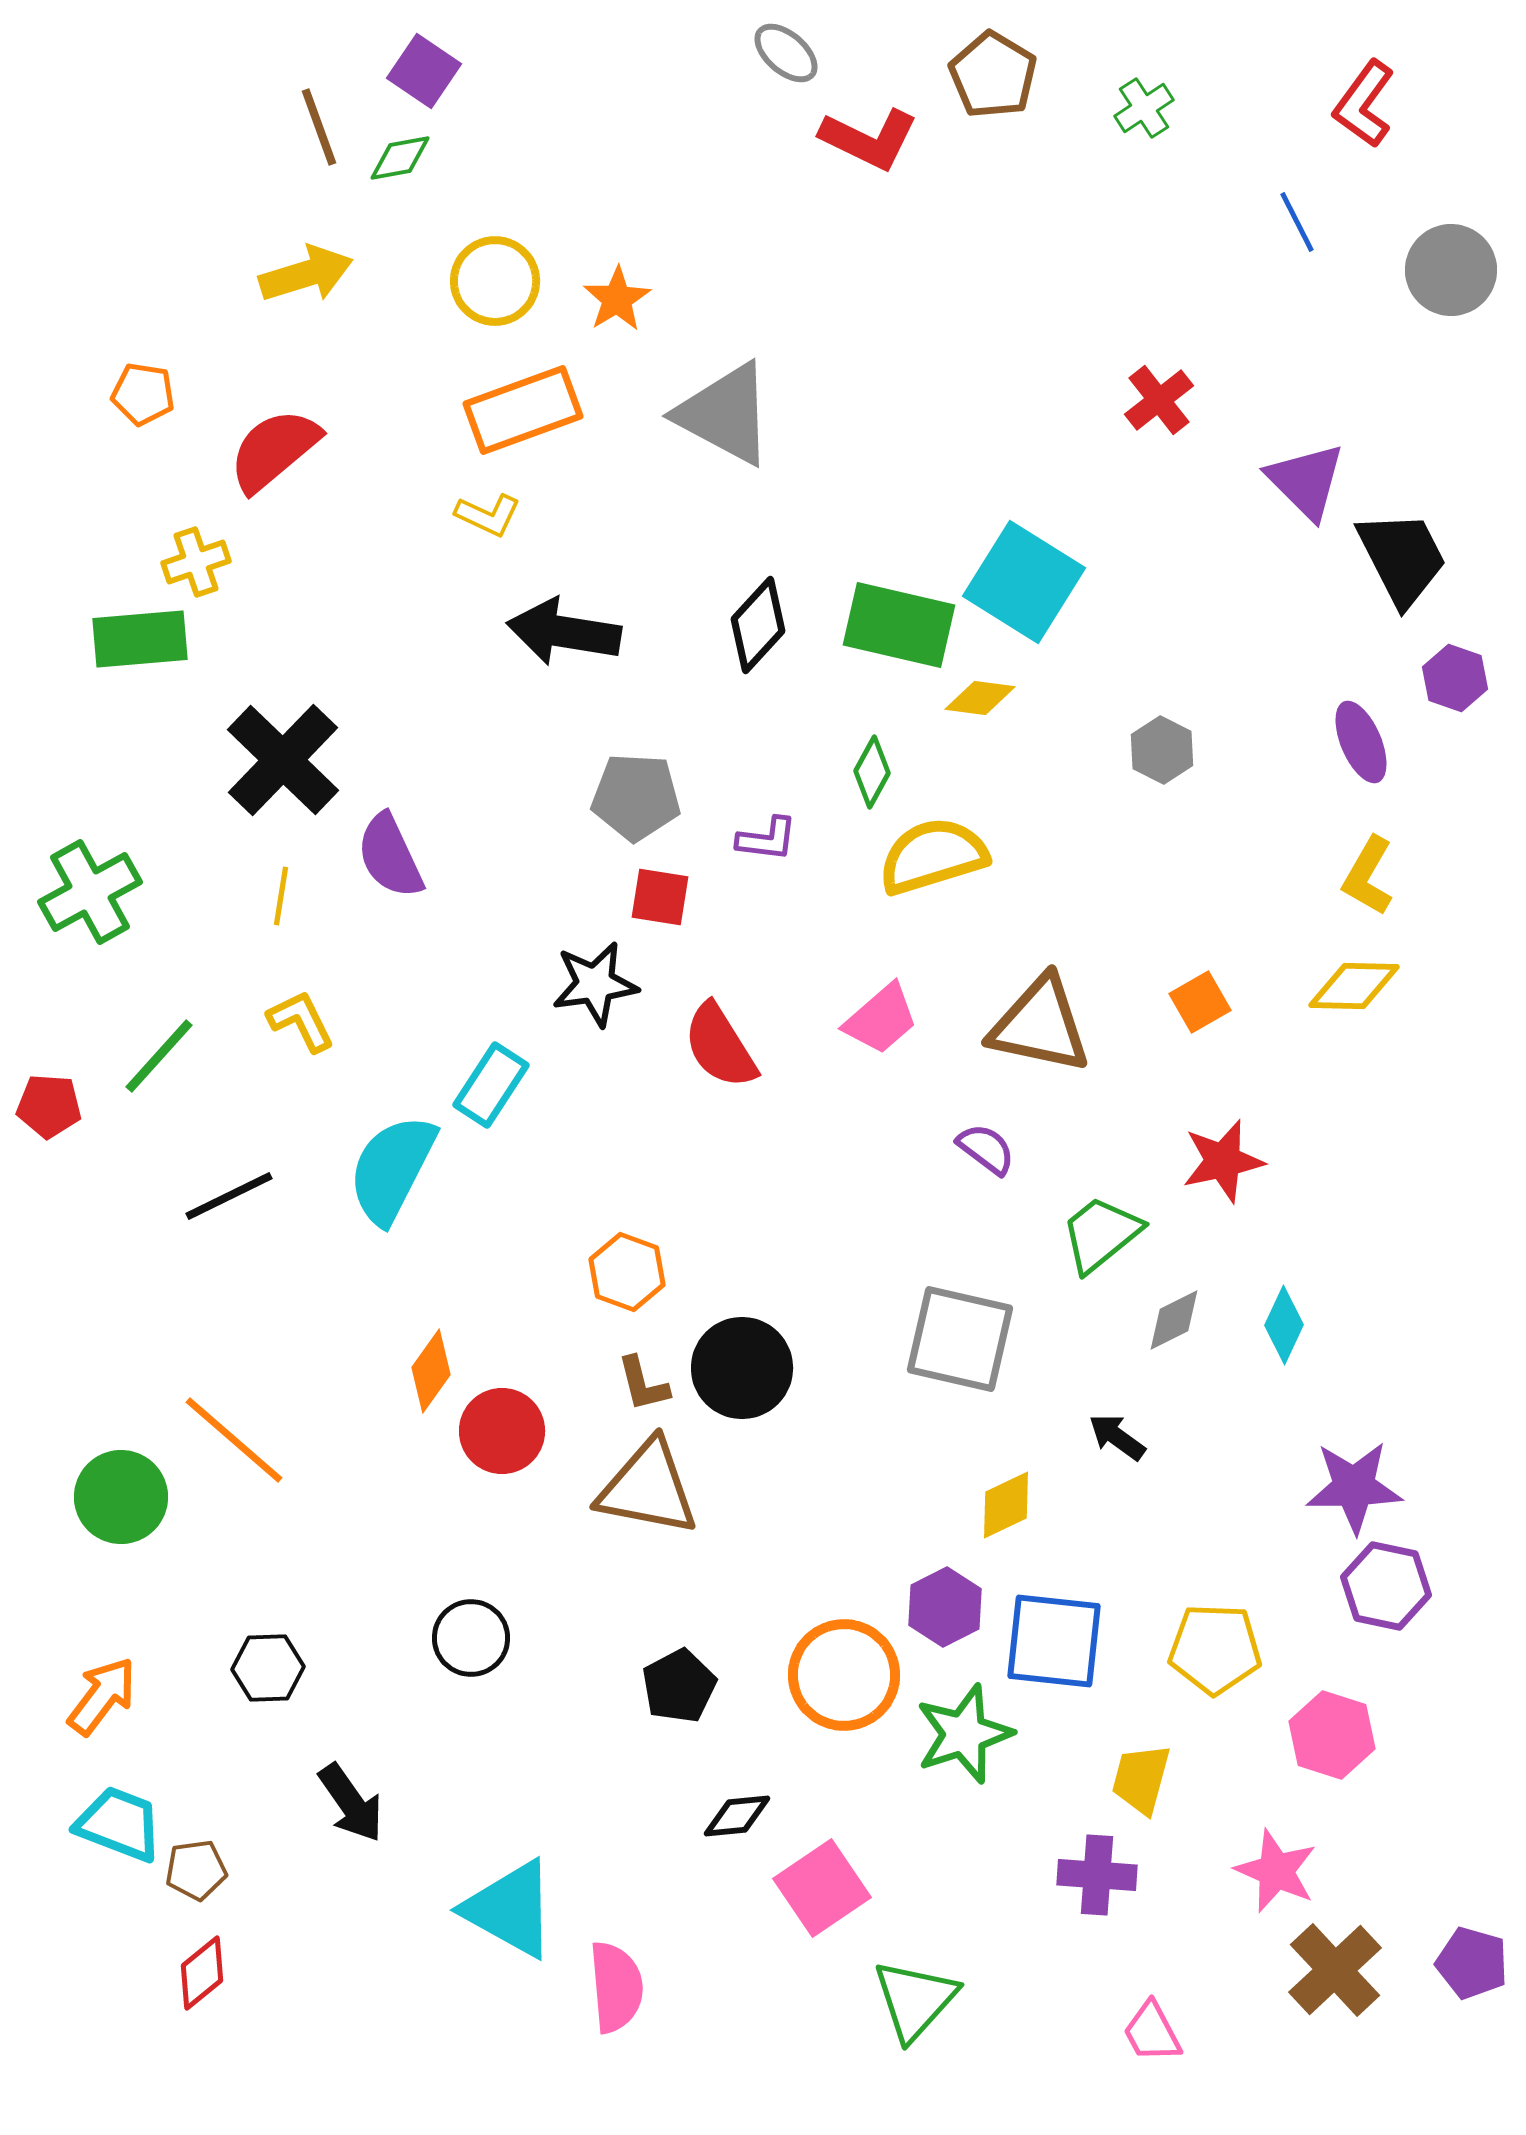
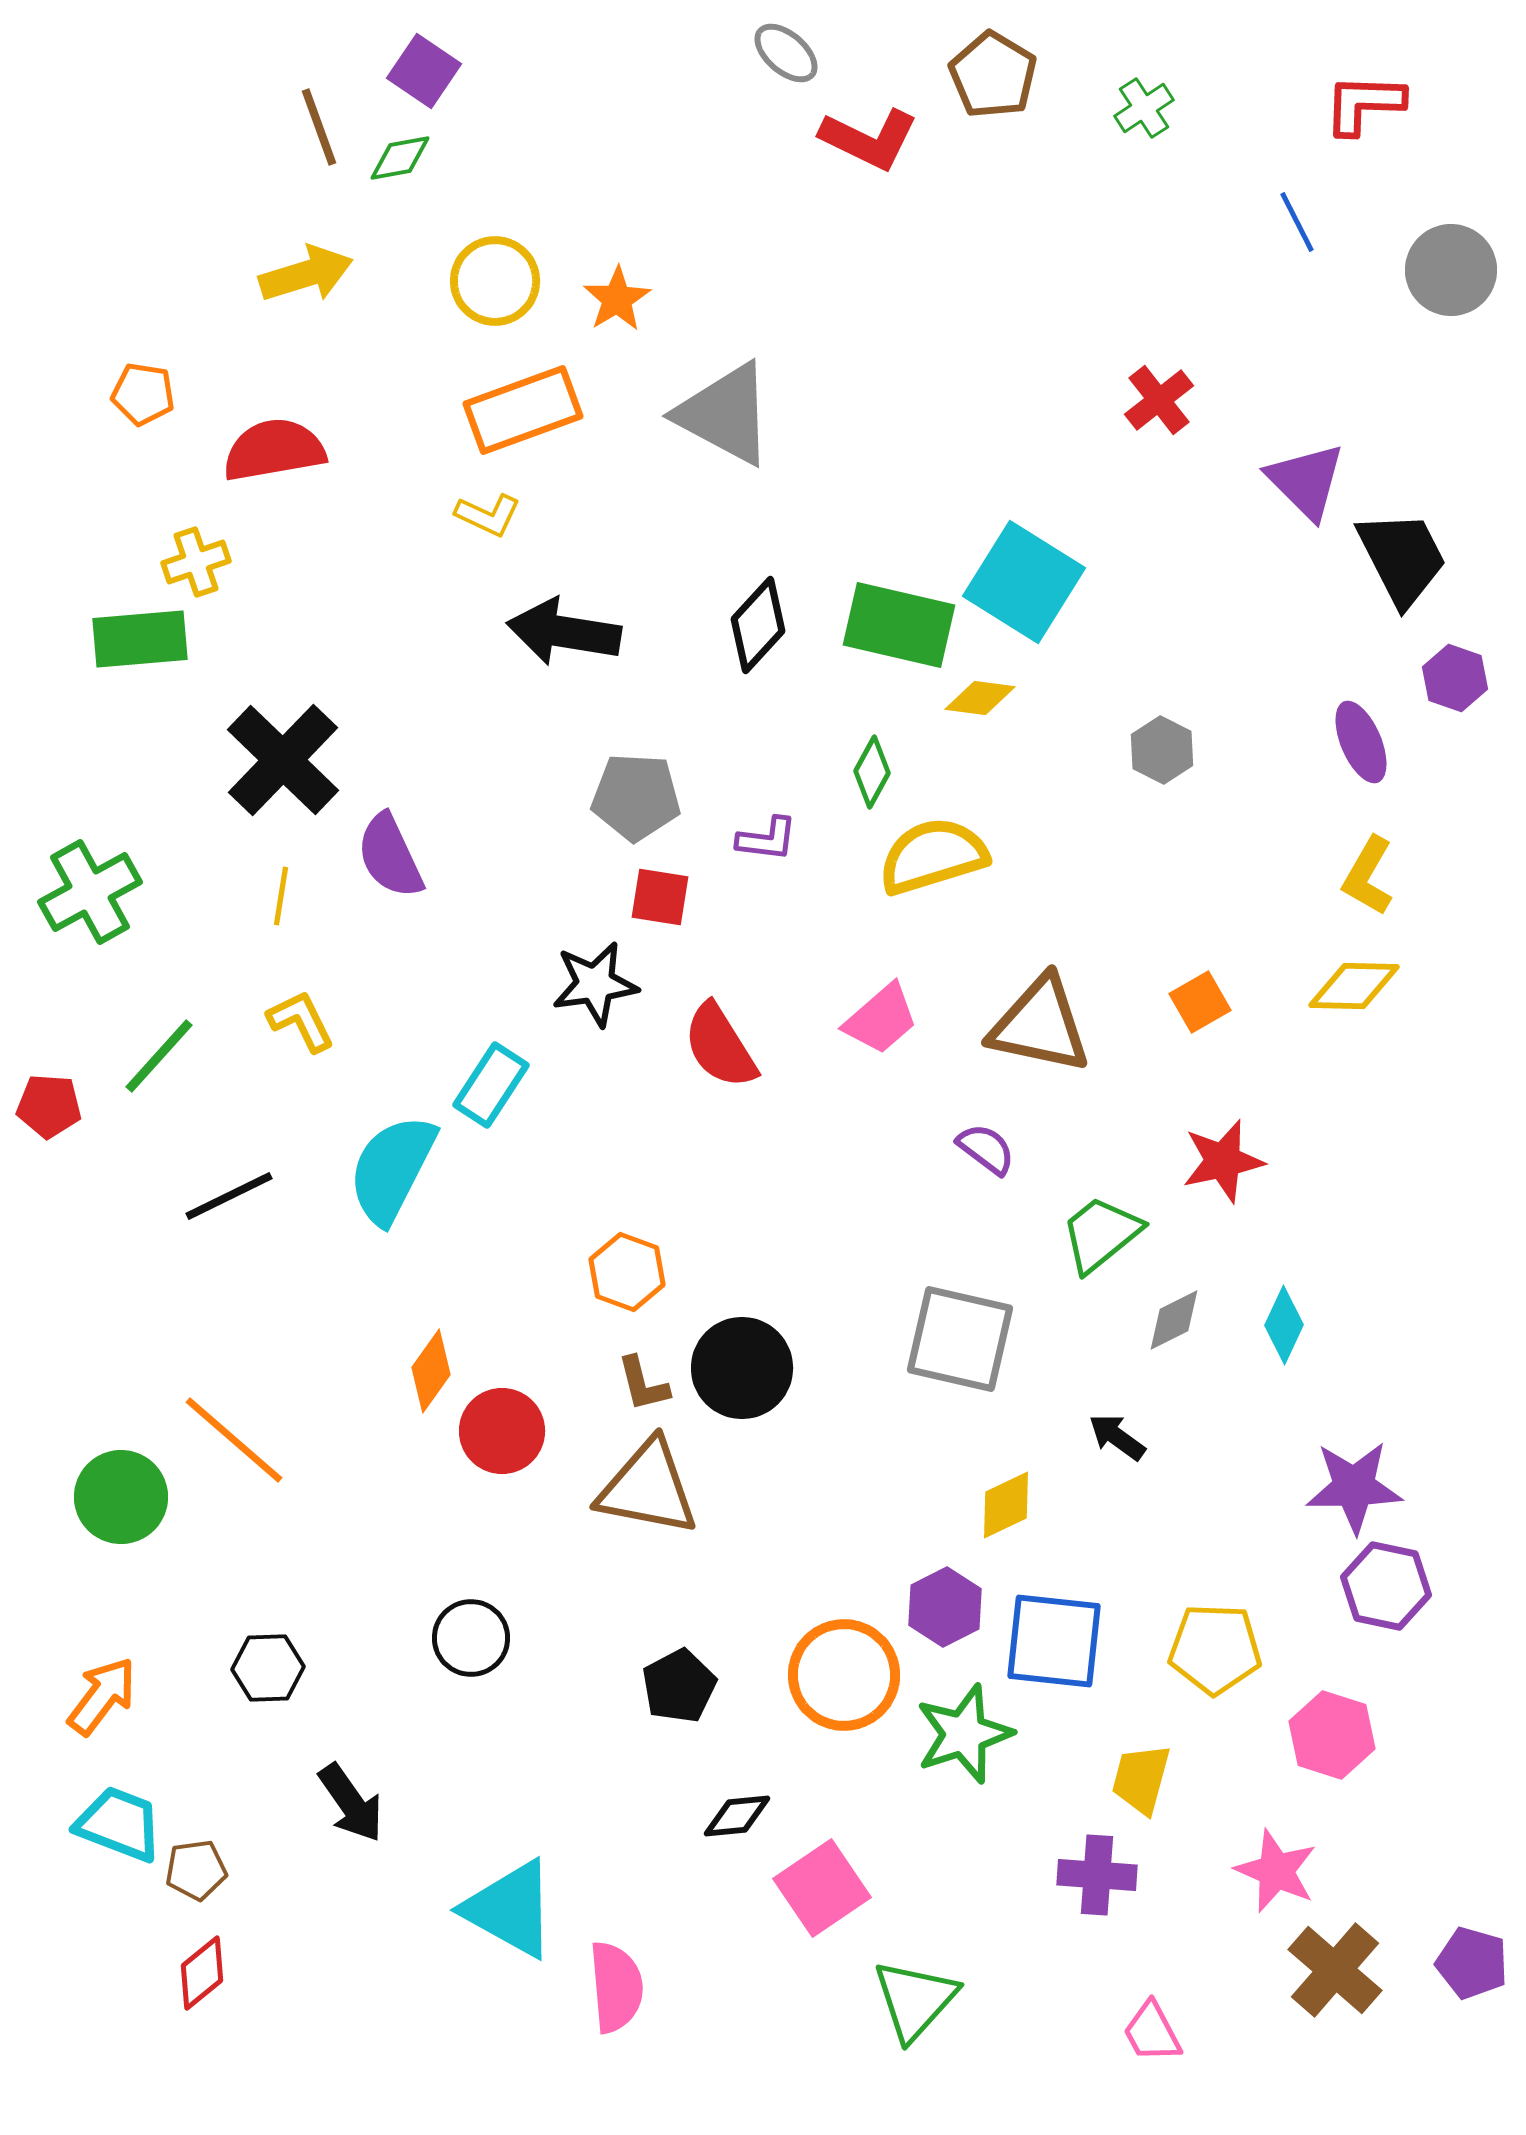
red L-shape at (1364, 104): rotated 56 degrees clockwise
red semicircle at (274, 450): rotated 30 degrees clockwise
brown cross at (1335, 1970): rotated 6 degrees counterclockwise
